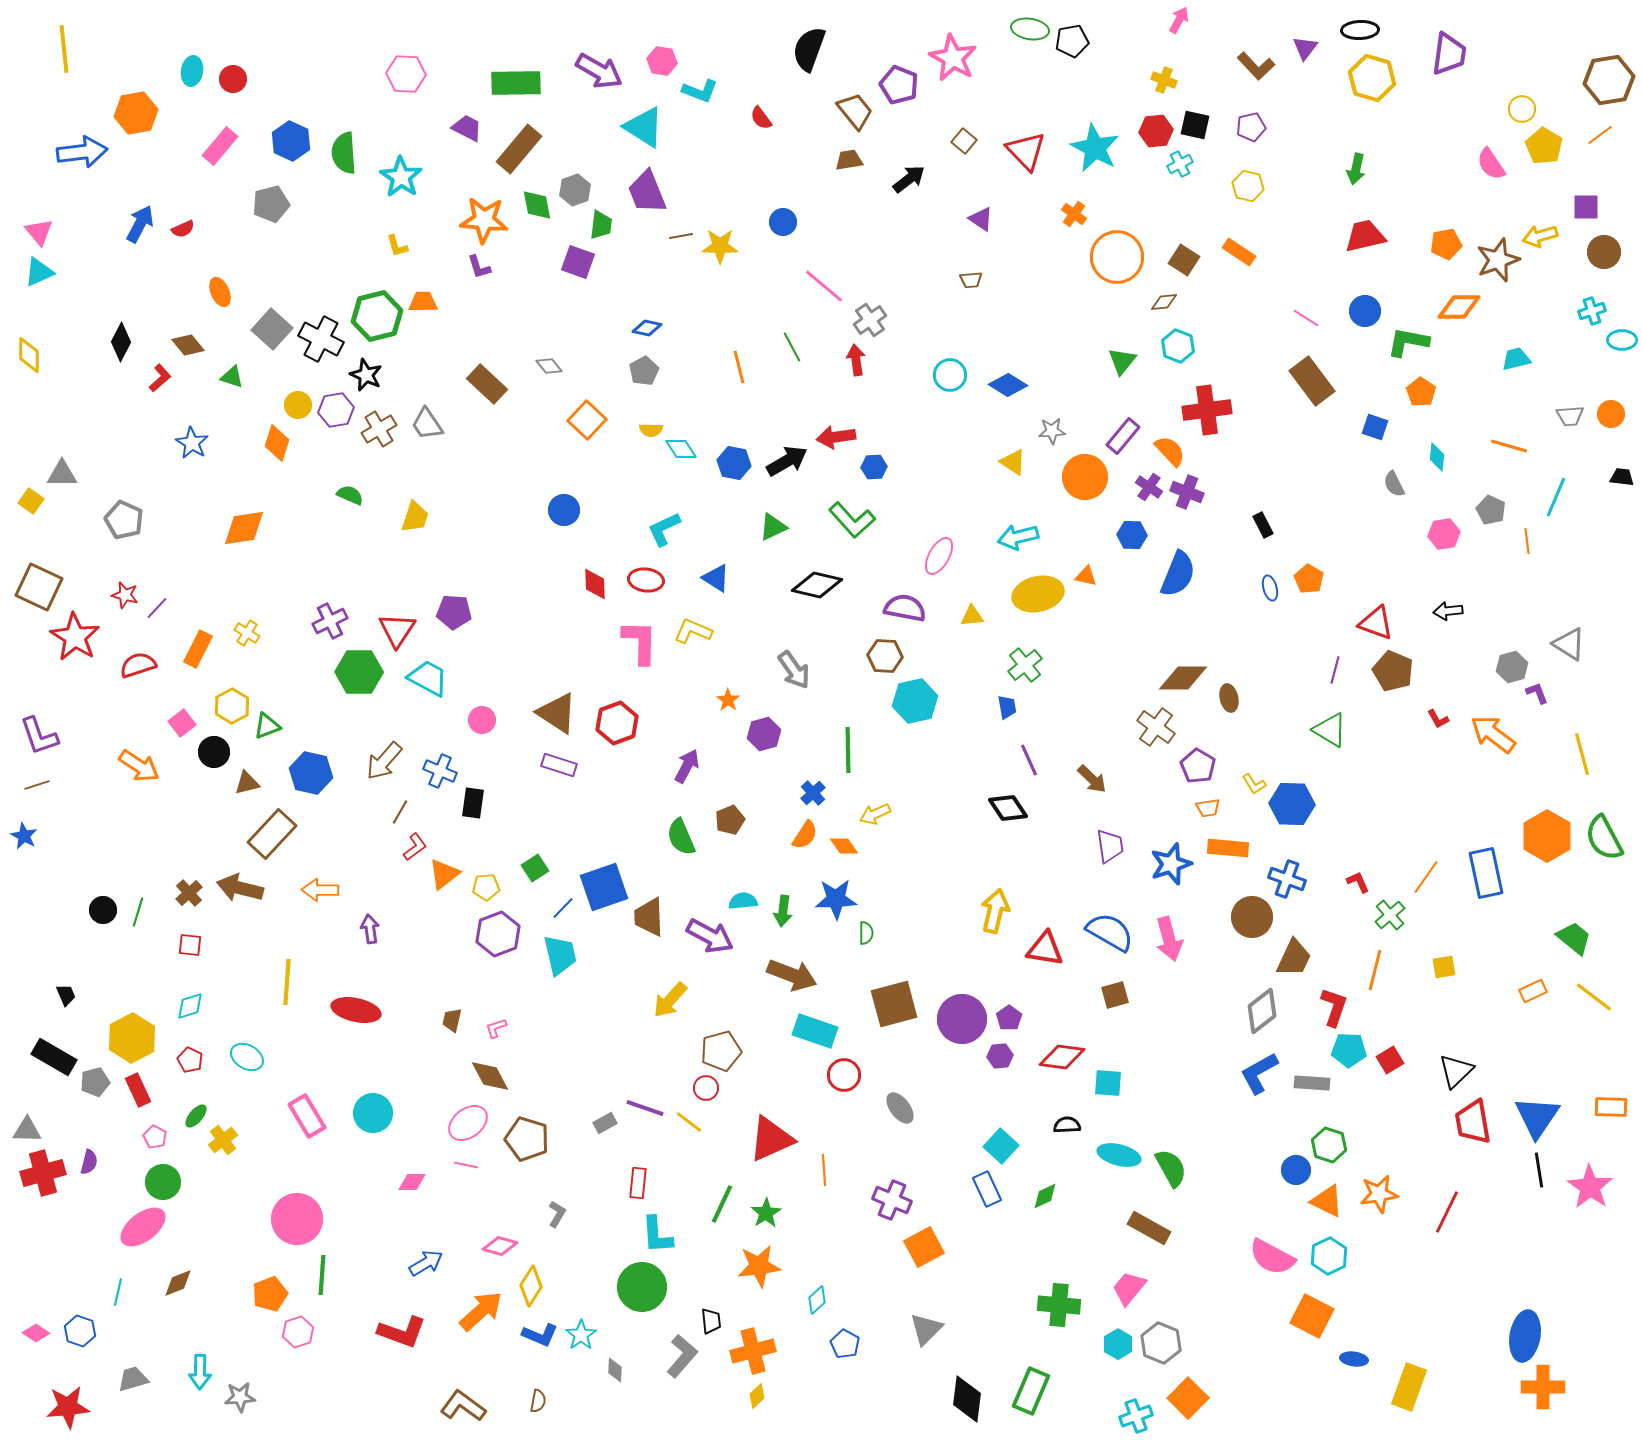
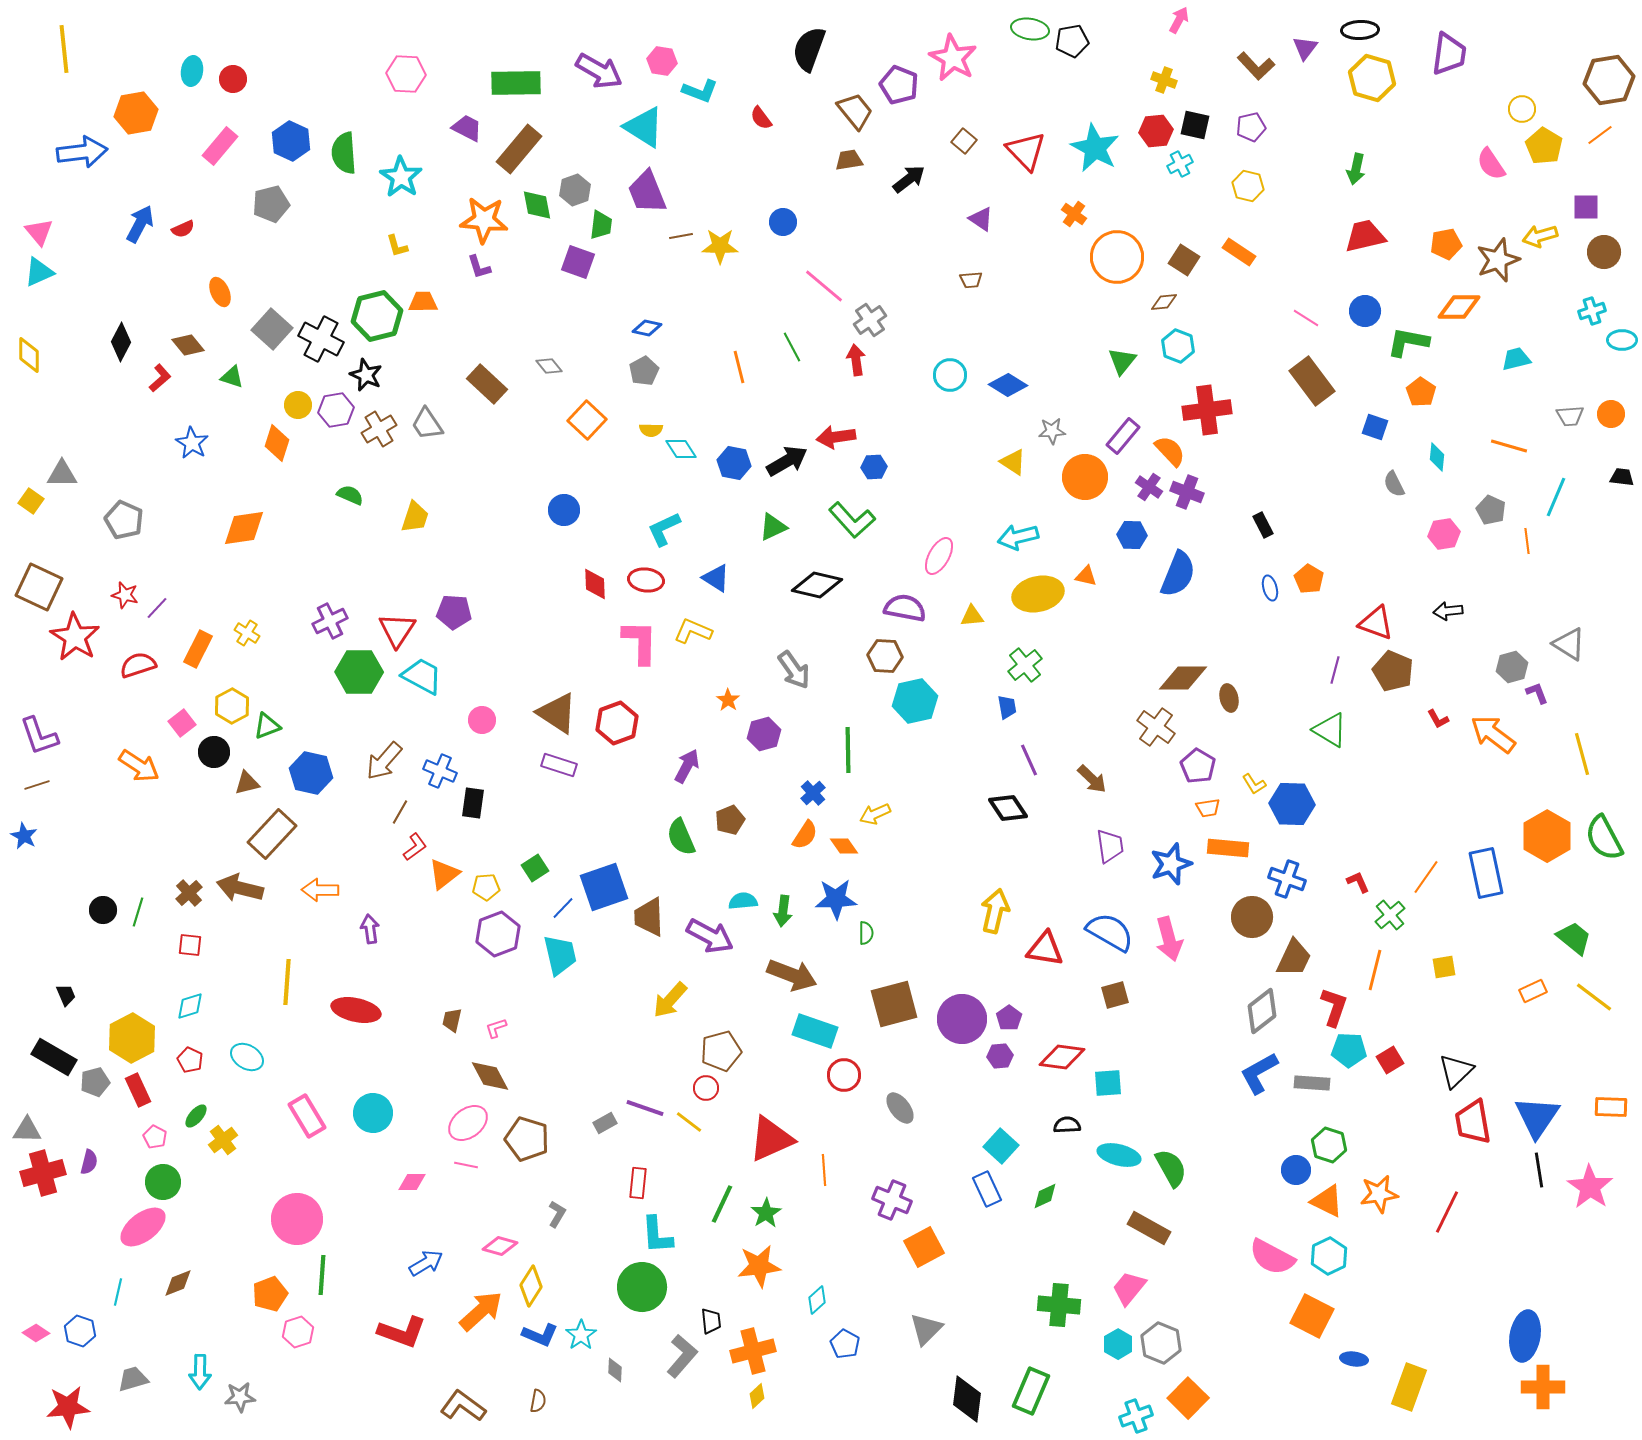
cyan trapezoid at (428, 678): moved 6 px left, 2 px up
cyan square at (1108, 1083): rotated 8 degrees counterclockwise
